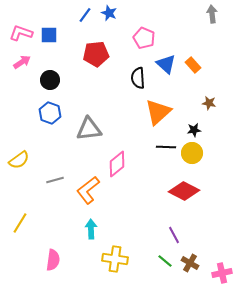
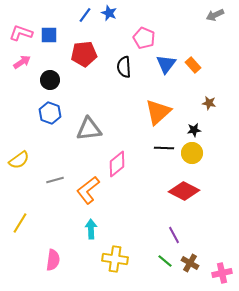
gray arrow: moved 3 px right, 1 px down; rotated 108 degrees counterclockwise
red pentagon: moved 12 px left
blue triangle: rotated 25 degrees clockwise
black semicircle: moved 14 px left, 11 px up
black line: moved 2 px left, 1 px down
